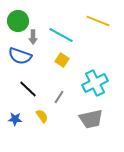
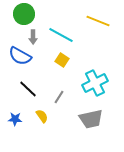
green circle: moved 6 px right, 7 px up
blue semicircle: rotated 10 degrees clockwise
